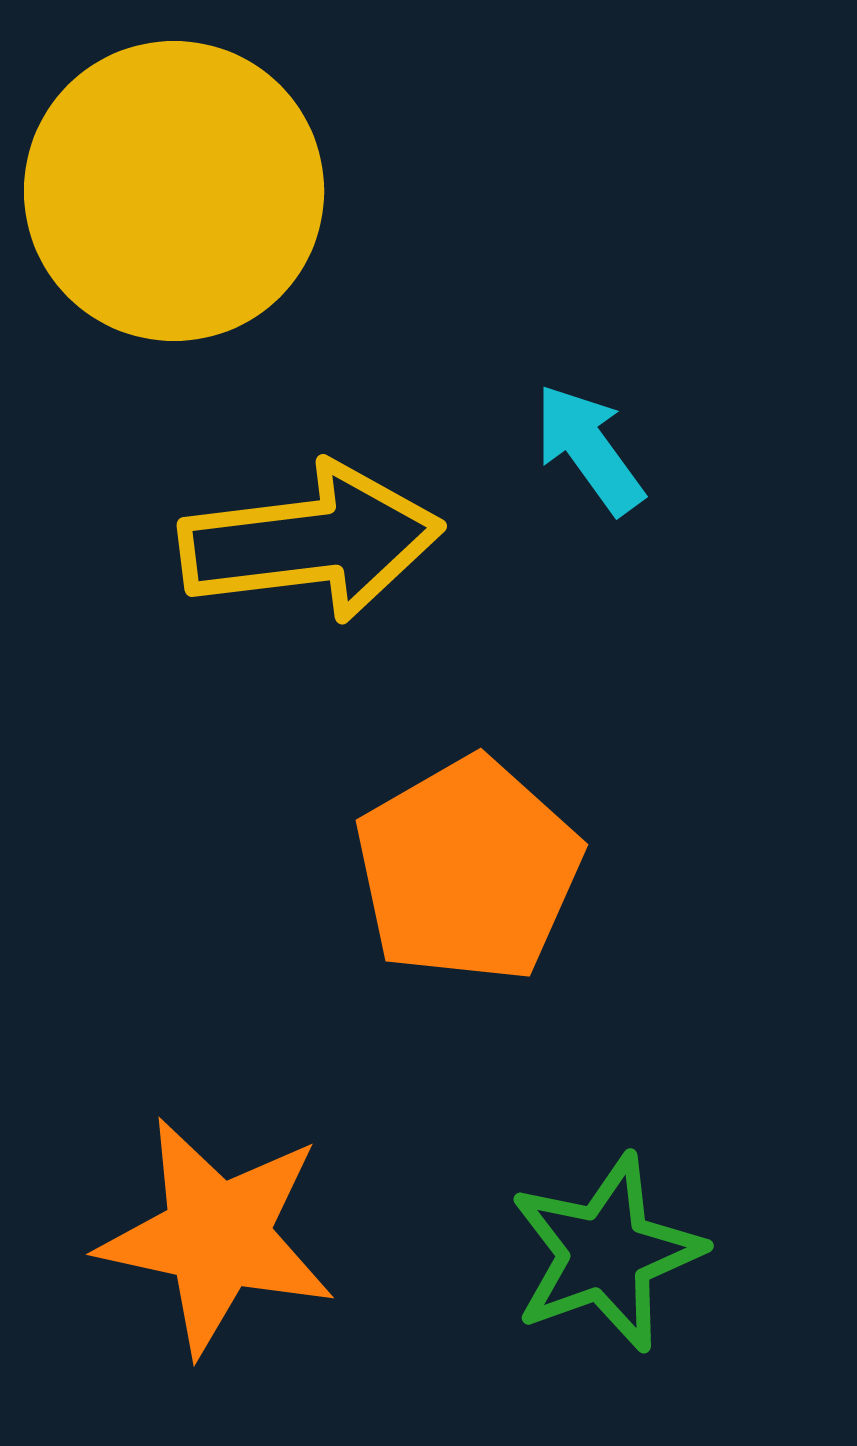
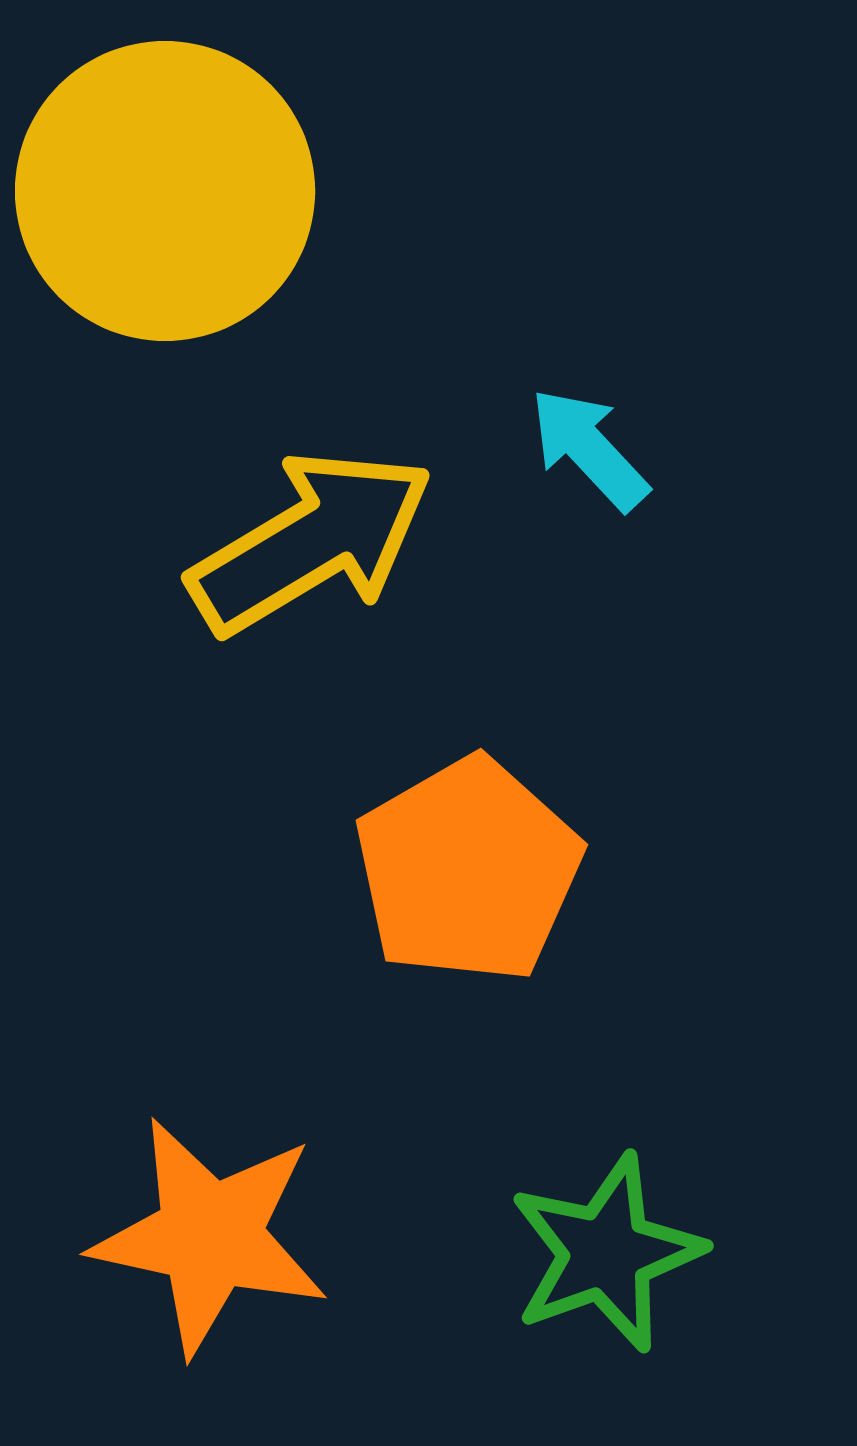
yellow circle: moved 9 px left
cyan arrow: rotated 7 degrees counterclockwise
yellow arrow: rotated 24 degrees counterclockwise
orange star: moved 7 px left
